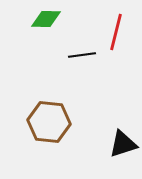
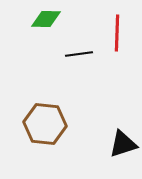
red line: moved 1 px right, 1 px down; rotated 12 degrees counterclockwise
black line: moved 3 px left, 1 px up
brown hexagon: moved 4 px left, 2 px down
